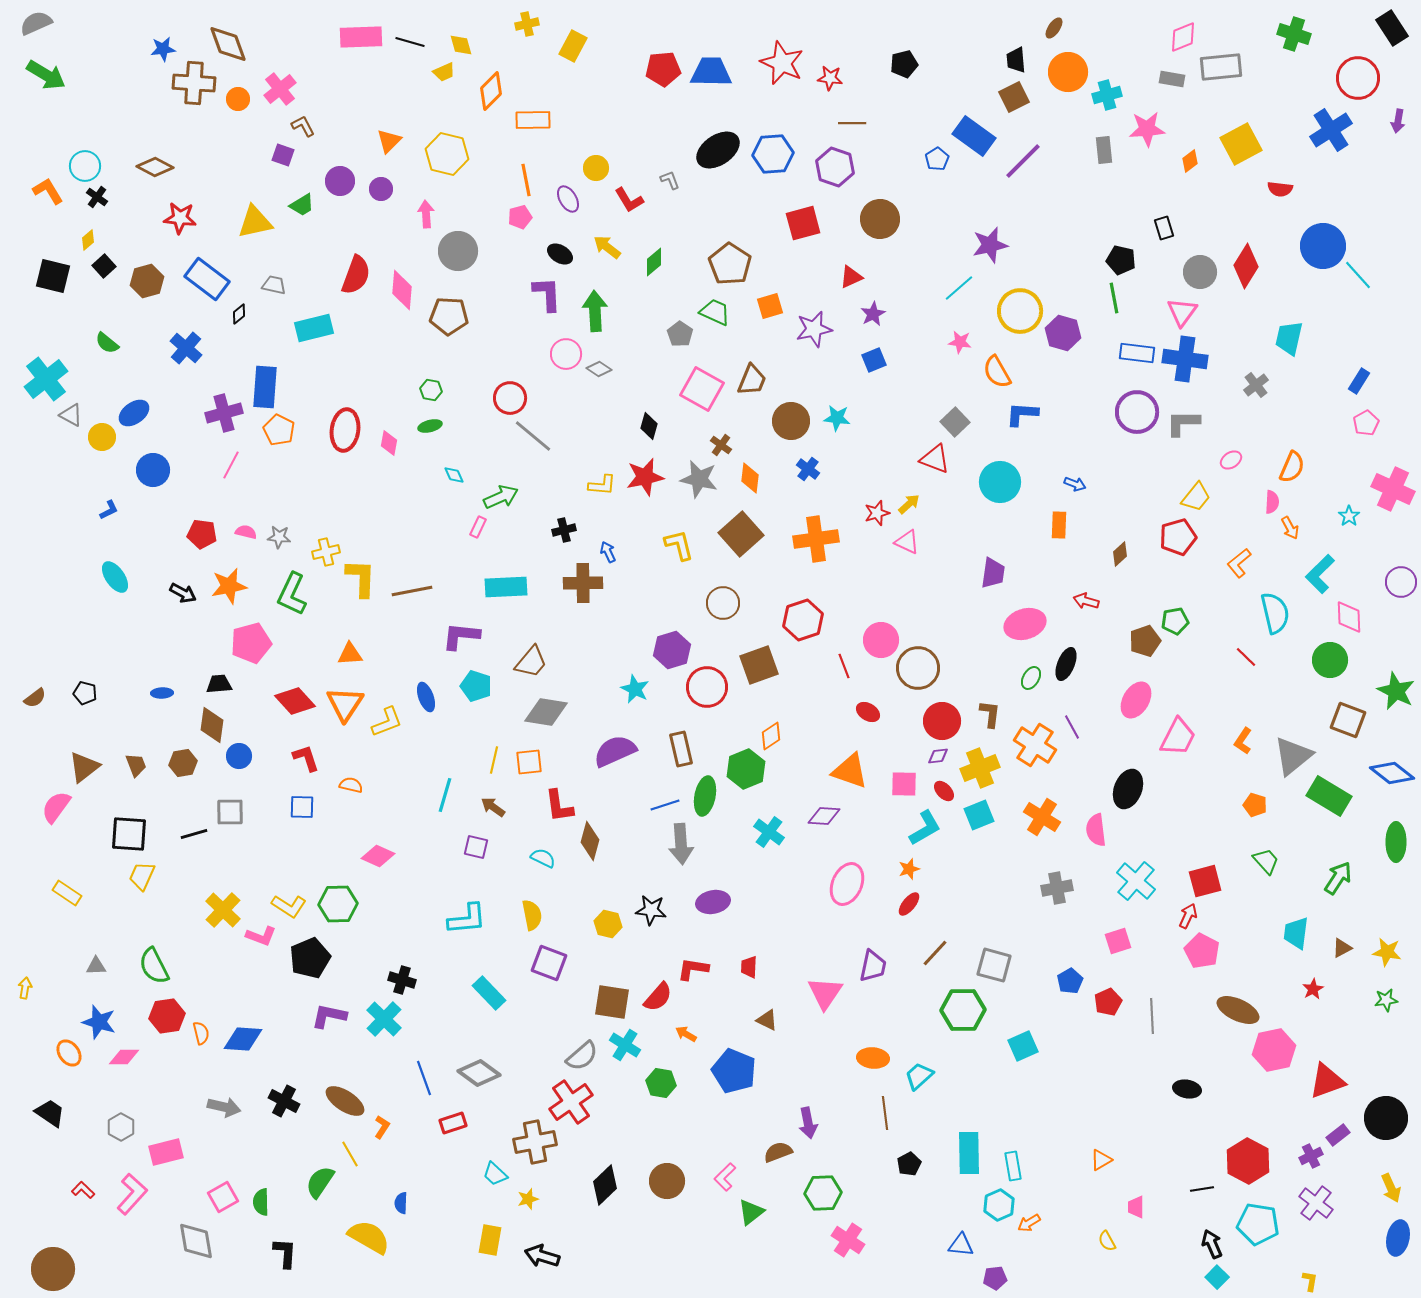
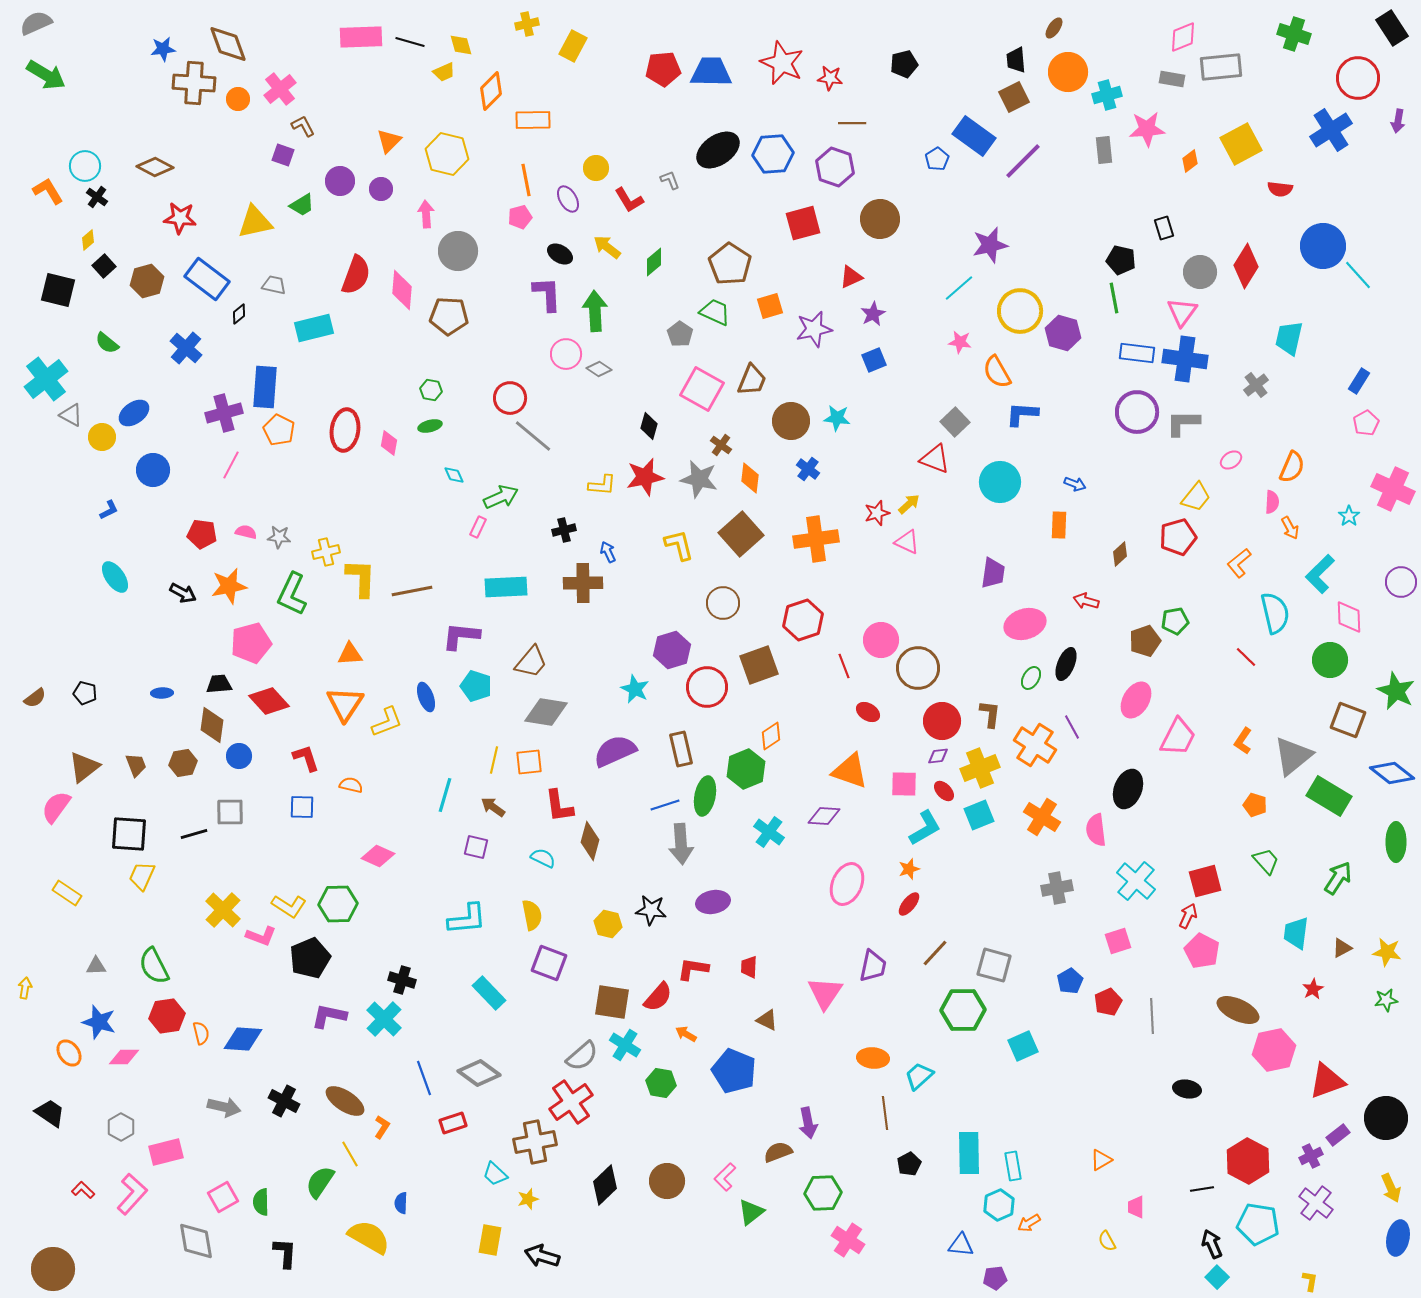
black square at (53, 276): moved 5 px right, 14 px down
red diamond at (295, 701): moved 26 px left
